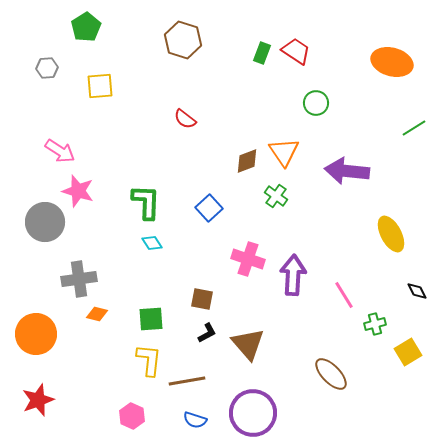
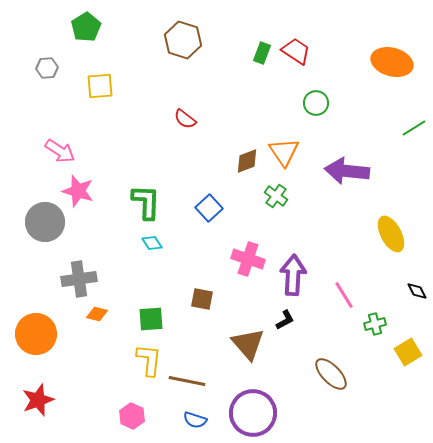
black L-shape at (207, 333): moved 78 px right, 13 px up
brown line at (187, 381): rotated 21 degrees clockwise
